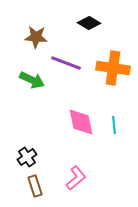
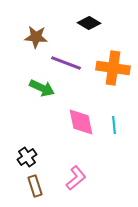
green arrow: moved 10 px right, 8 px down
